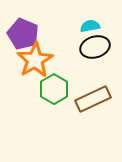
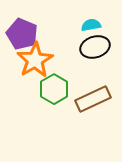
cyan semicircle: moved 1 px right, 1 px up
purple pentagon: moved 1 px left
